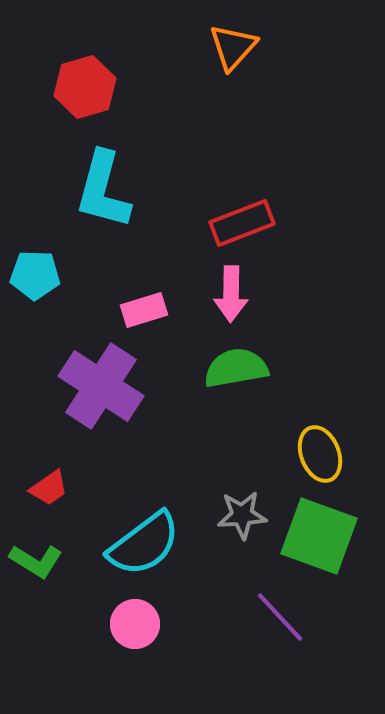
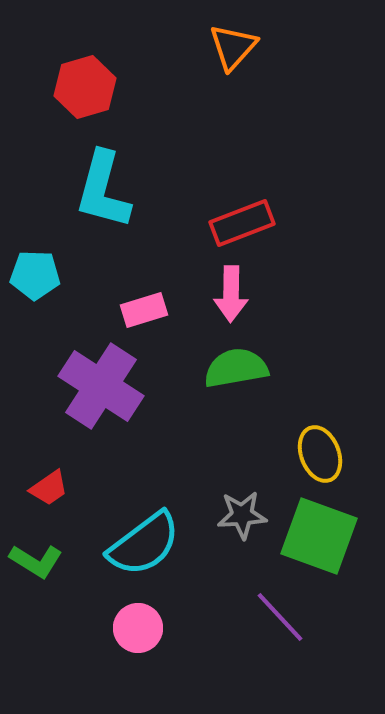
pink circle: moved 3 px right, 4 px down
